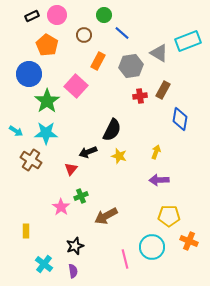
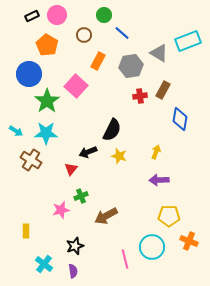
pink star: moved 3 px down; rotated 24 degrees clockwise
